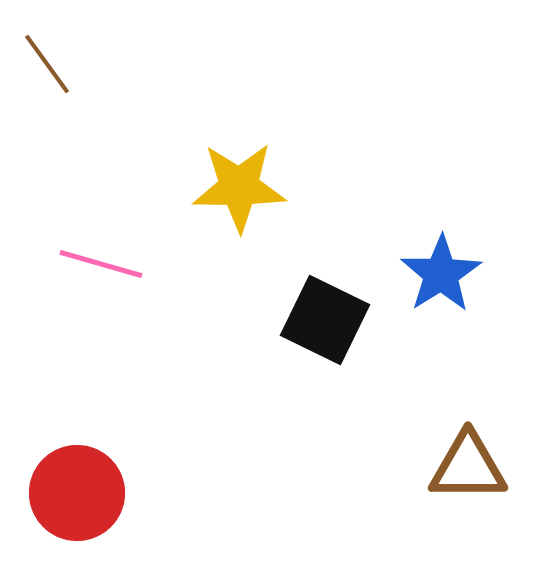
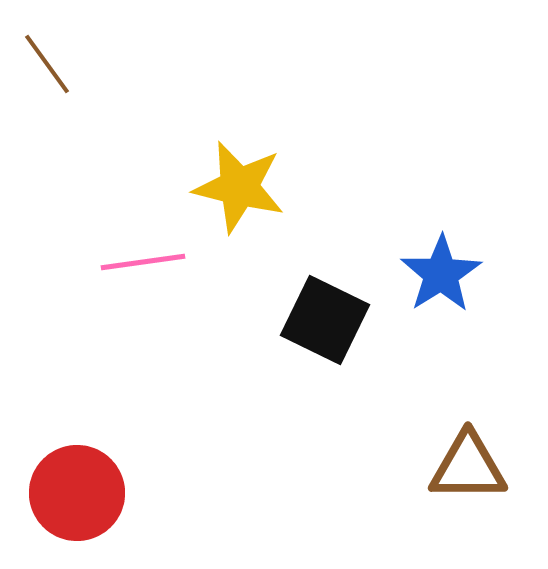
yellow star: rotated 14 degrees clockwise
pink line: moved 42 px right, 2 px up; rotated 24 degrees counterclockwise
